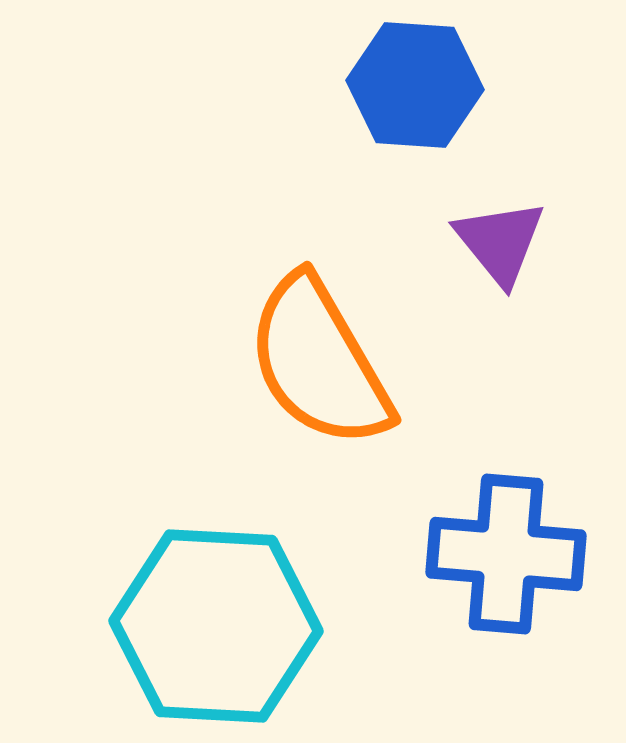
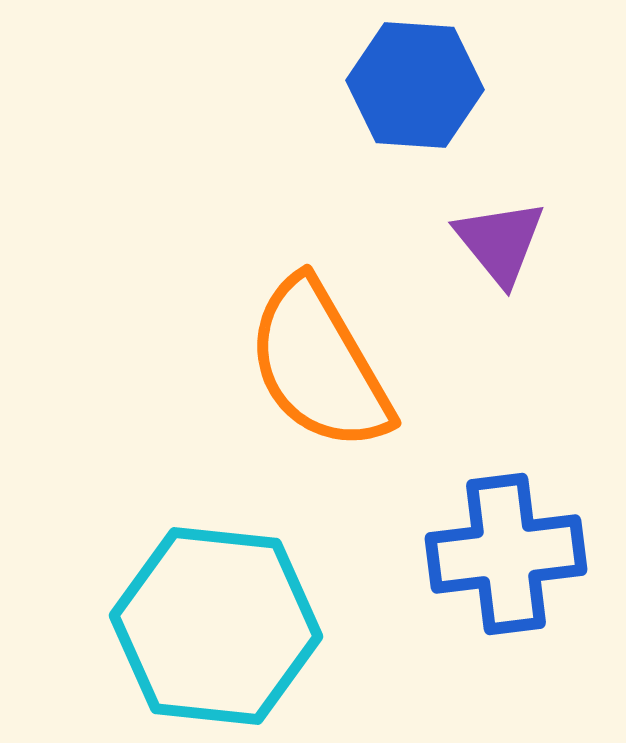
orange semicircle: moved 3 px down
blue cross: rotated 12 degrees counterclockwise
cyan hexagon: rotated 3 degrees clockwise
